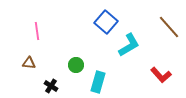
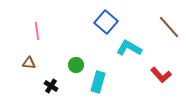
cyan L-shape: moved 3 px down; rotated 120 degrees counterclockwise
